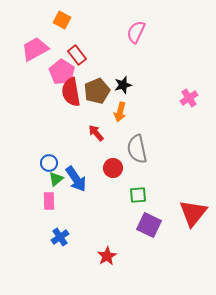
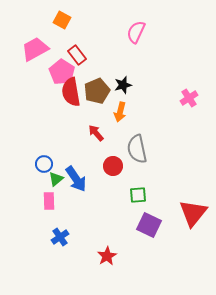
blue circle: moved 5 px left, 1 px down
red circle: moved 2 px up
